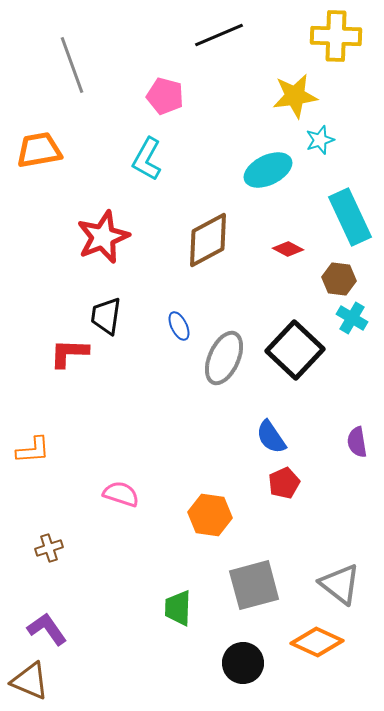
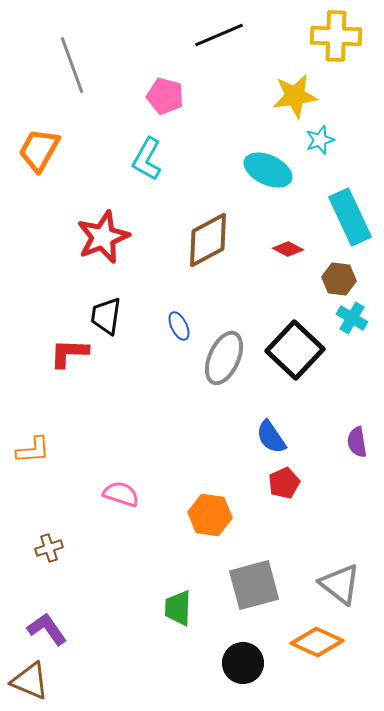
orange trapezoid: rotated 51 degrees counterclockwise
cyan ellipse: rotated 51 degrees clockwise
